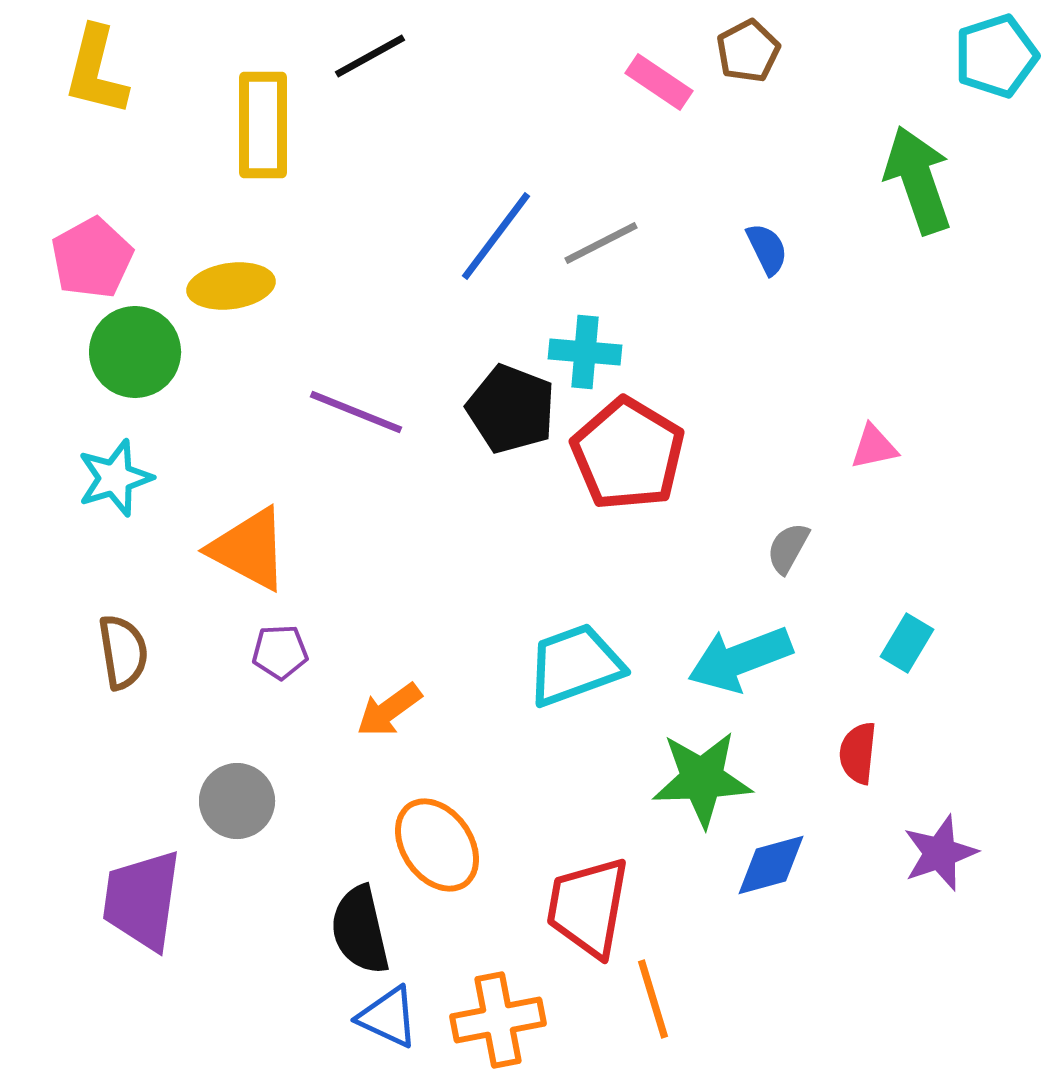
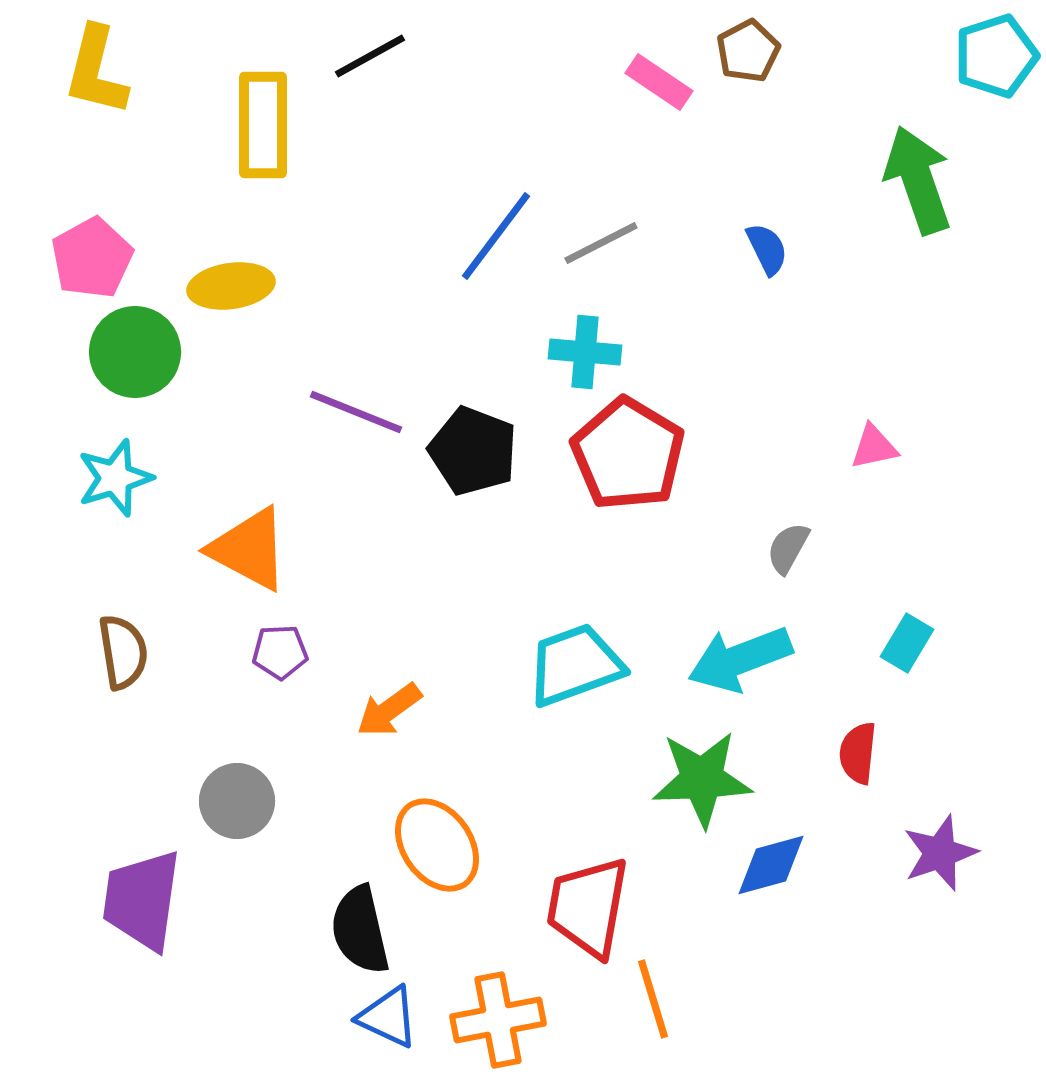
black pentagon: moved 38 px left, 42 px down
